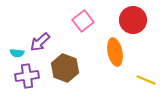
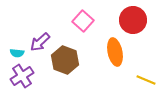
pink square: rotated 10 degrees counterclockwise
brown hexagon: moved 8 px up
purple cross: moved 5 px left; rotated 25 degrees counterclockwise
